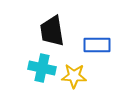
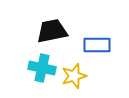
black trapezoid: rotated 88 degrees clockwise
yellow star: rotated 20 degrees counterclockwise
